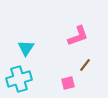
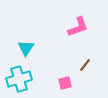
pink L-shape: moved 9 px up
pink square: moved 3 px left
